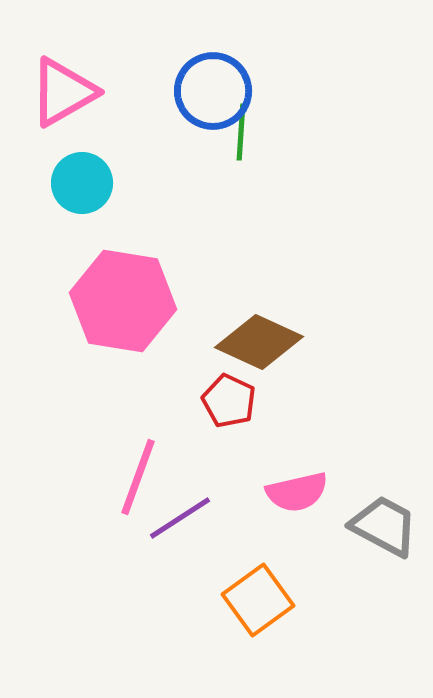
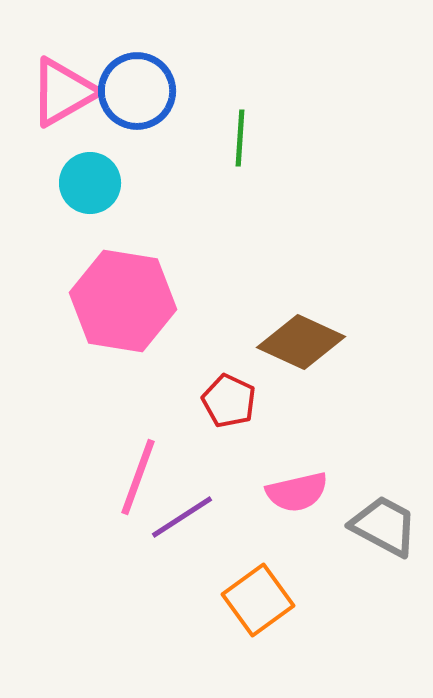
blue circle: moved 76 px left
green line: moved 1 px left, 6 px down
cyan circle: moved 8 px right
brown diamond: moved 42 px right
purple line: moved 2 px right, 1 px up
